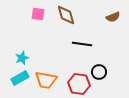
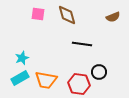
brown diamond: moved 1 px right
